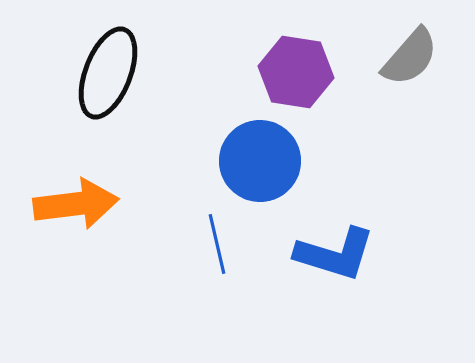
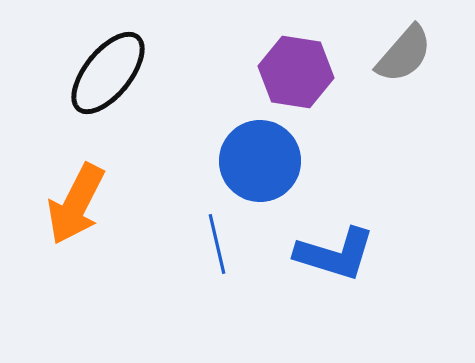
gray semicircle: moved 6 px left, 3 px up
black ellipse: rotated 18 degrees clockwise
orange arrow: rotated 124 degrees clockwise
